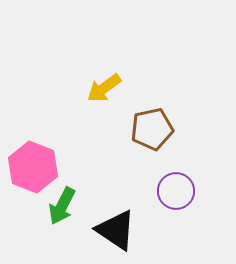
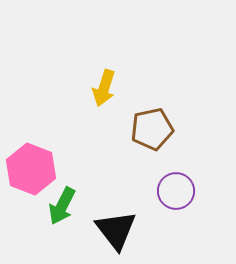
yellow arrow: rotated 36 degrees counterclockwise
pink hexagon: moved 2 px left, 2 px down
black triangle: rotated 18 degrees clockwise
